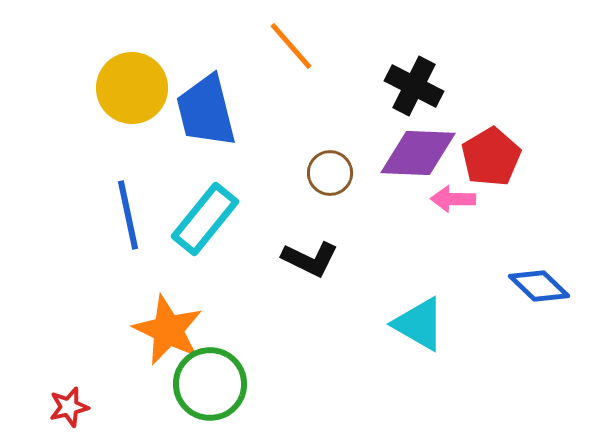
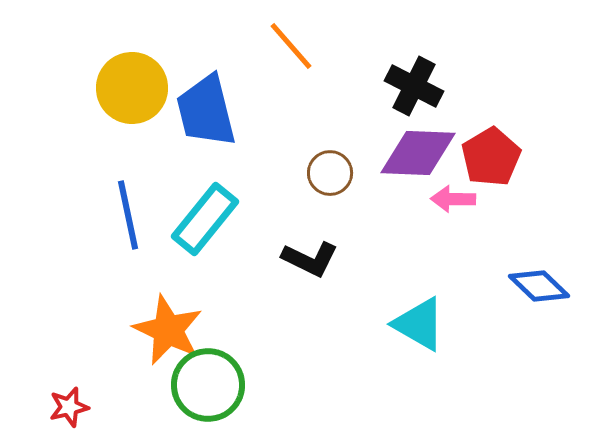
green circle: moved 2 px left, 1 px down
